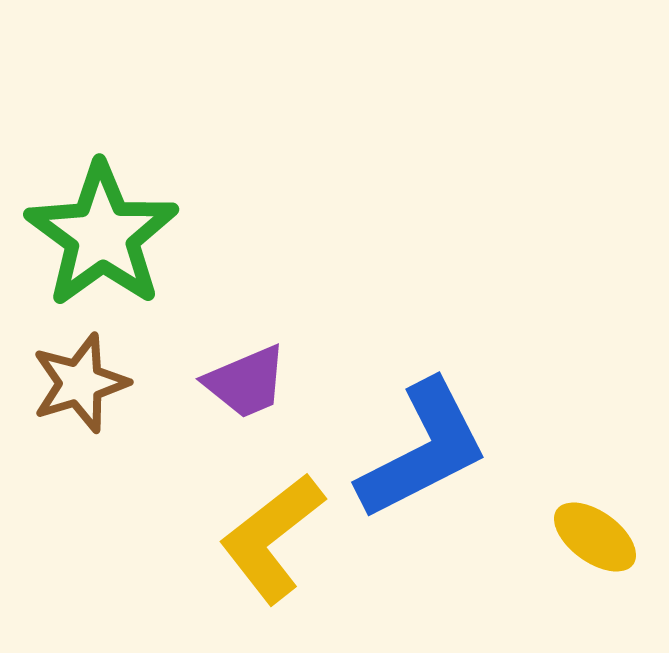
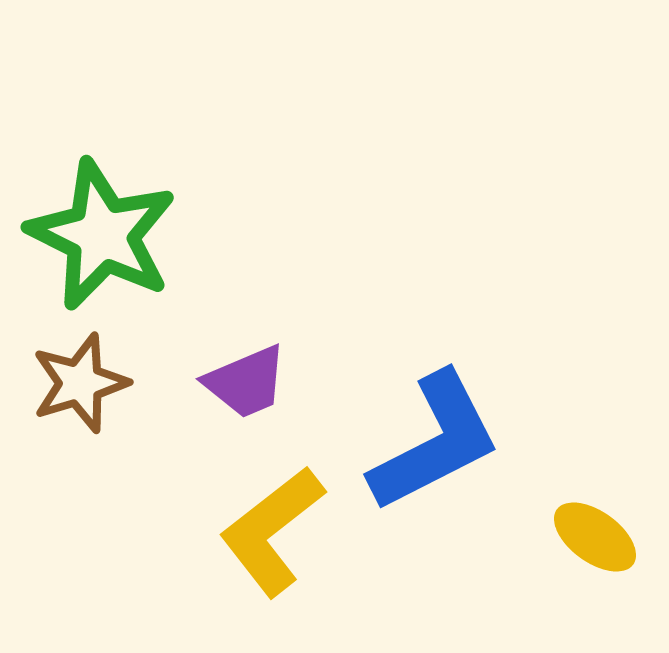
green star: rotated 10 degrees counterclockwise
blue L-shape: moved 12 px right, 8 px up
yellow L-shape: moved 7 px up
